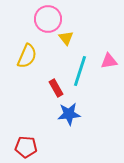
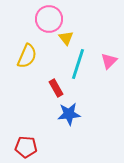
pink circle: moved 1 px right
pink triangle: rotated 36 degrees counterclockwise
cyan line: moved 2 px left, 7 px up
